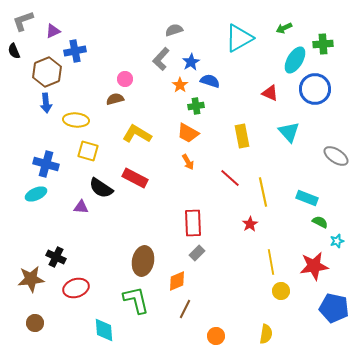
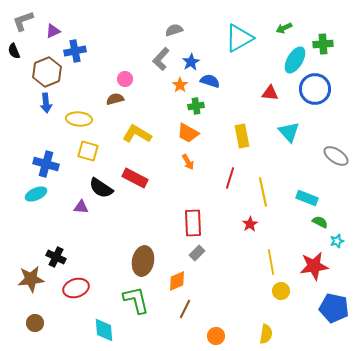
red triangle at (270, 93): rotated 18 degrees counterclockwise
yellow ellipse at (76, 120): moved 3 px right, 1 px up
red line at (230, 178): rotated 65 degrees clockwise
